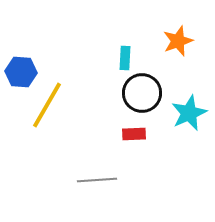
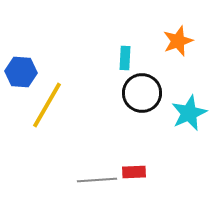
red rectangle: moved 38 px down
